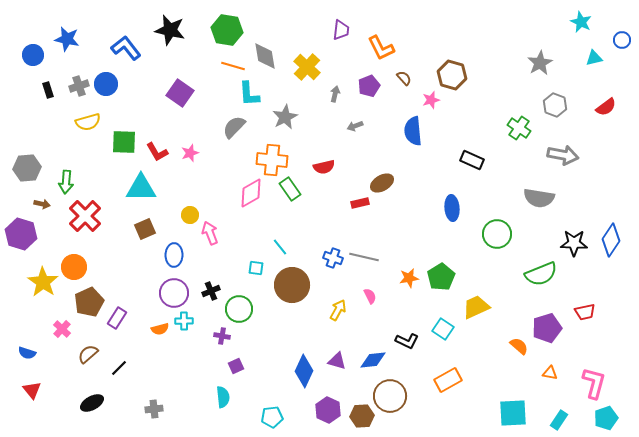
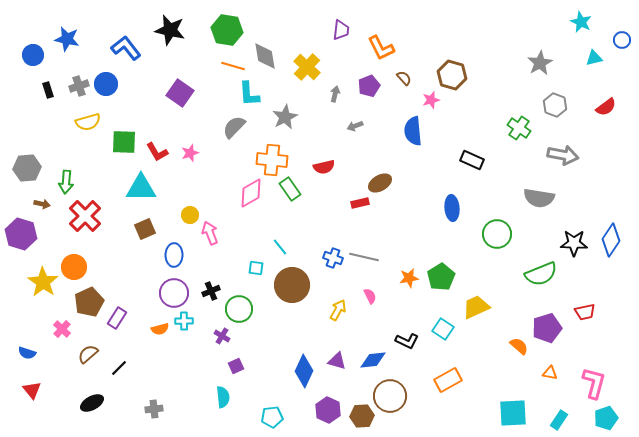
brown ellipse at (382, 183): moved 2 px left
purple cross at (222, 336): rotated 21 degrees clockwise
